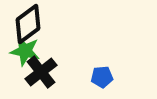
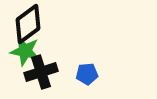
black cross: rotated 20 degrees clockwise
blue pentagon: moved 15 px left, 3 px up
